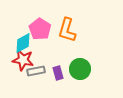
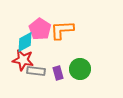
orange L-shape: moved 5 px left; rotated 70 degrees clockwise
cyan diamond: moved 2 px right, 1 px up
gray rectangle: rotated 18 degrees clockwise
